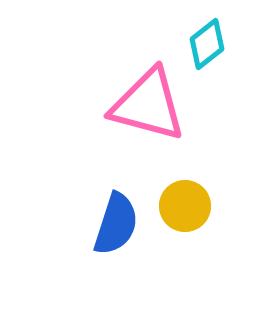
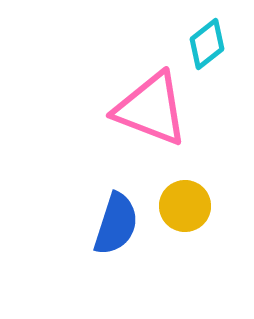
pink triangle: moved 3 px right, 4 px down; rotated 6 degrees clockwise
